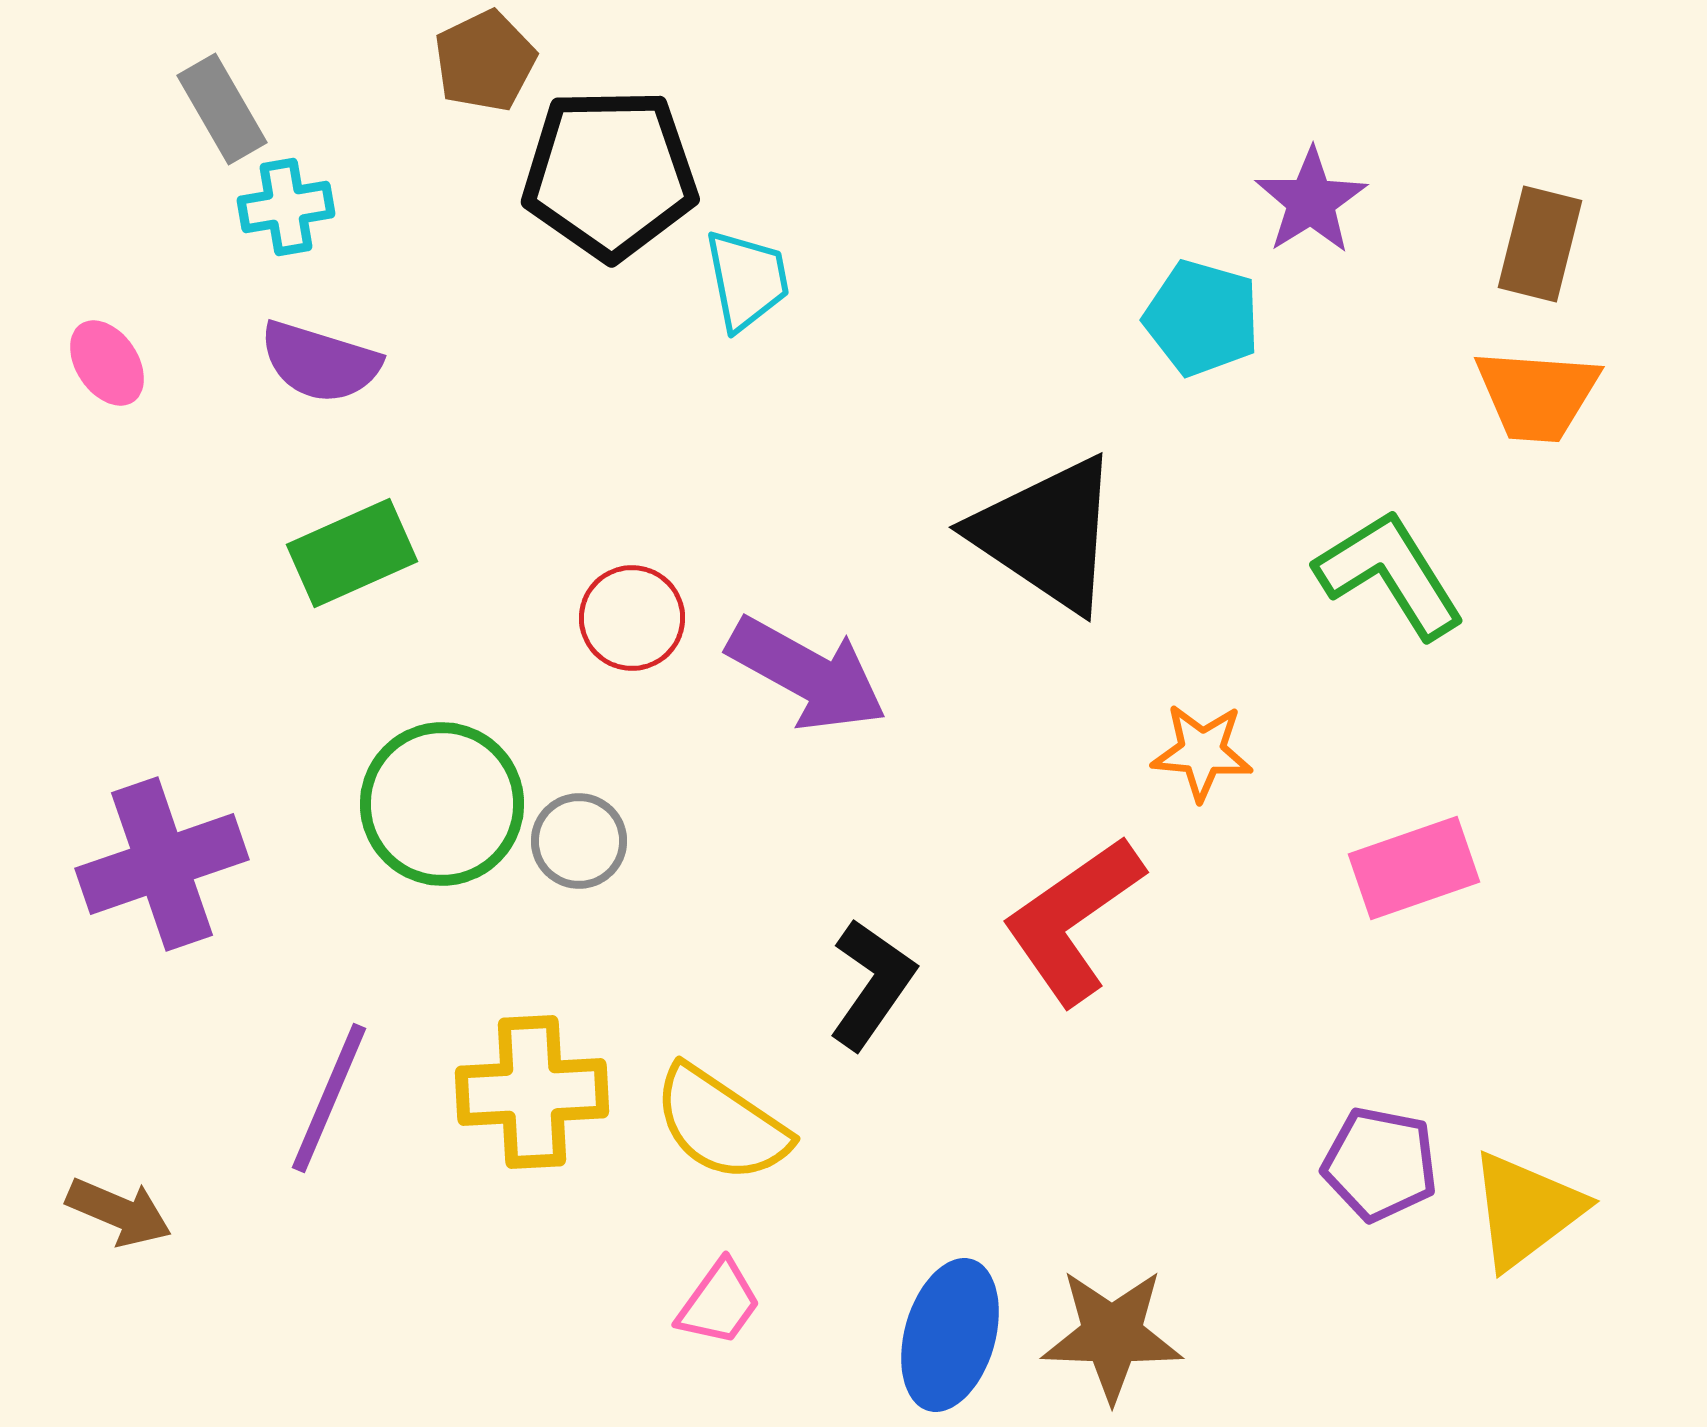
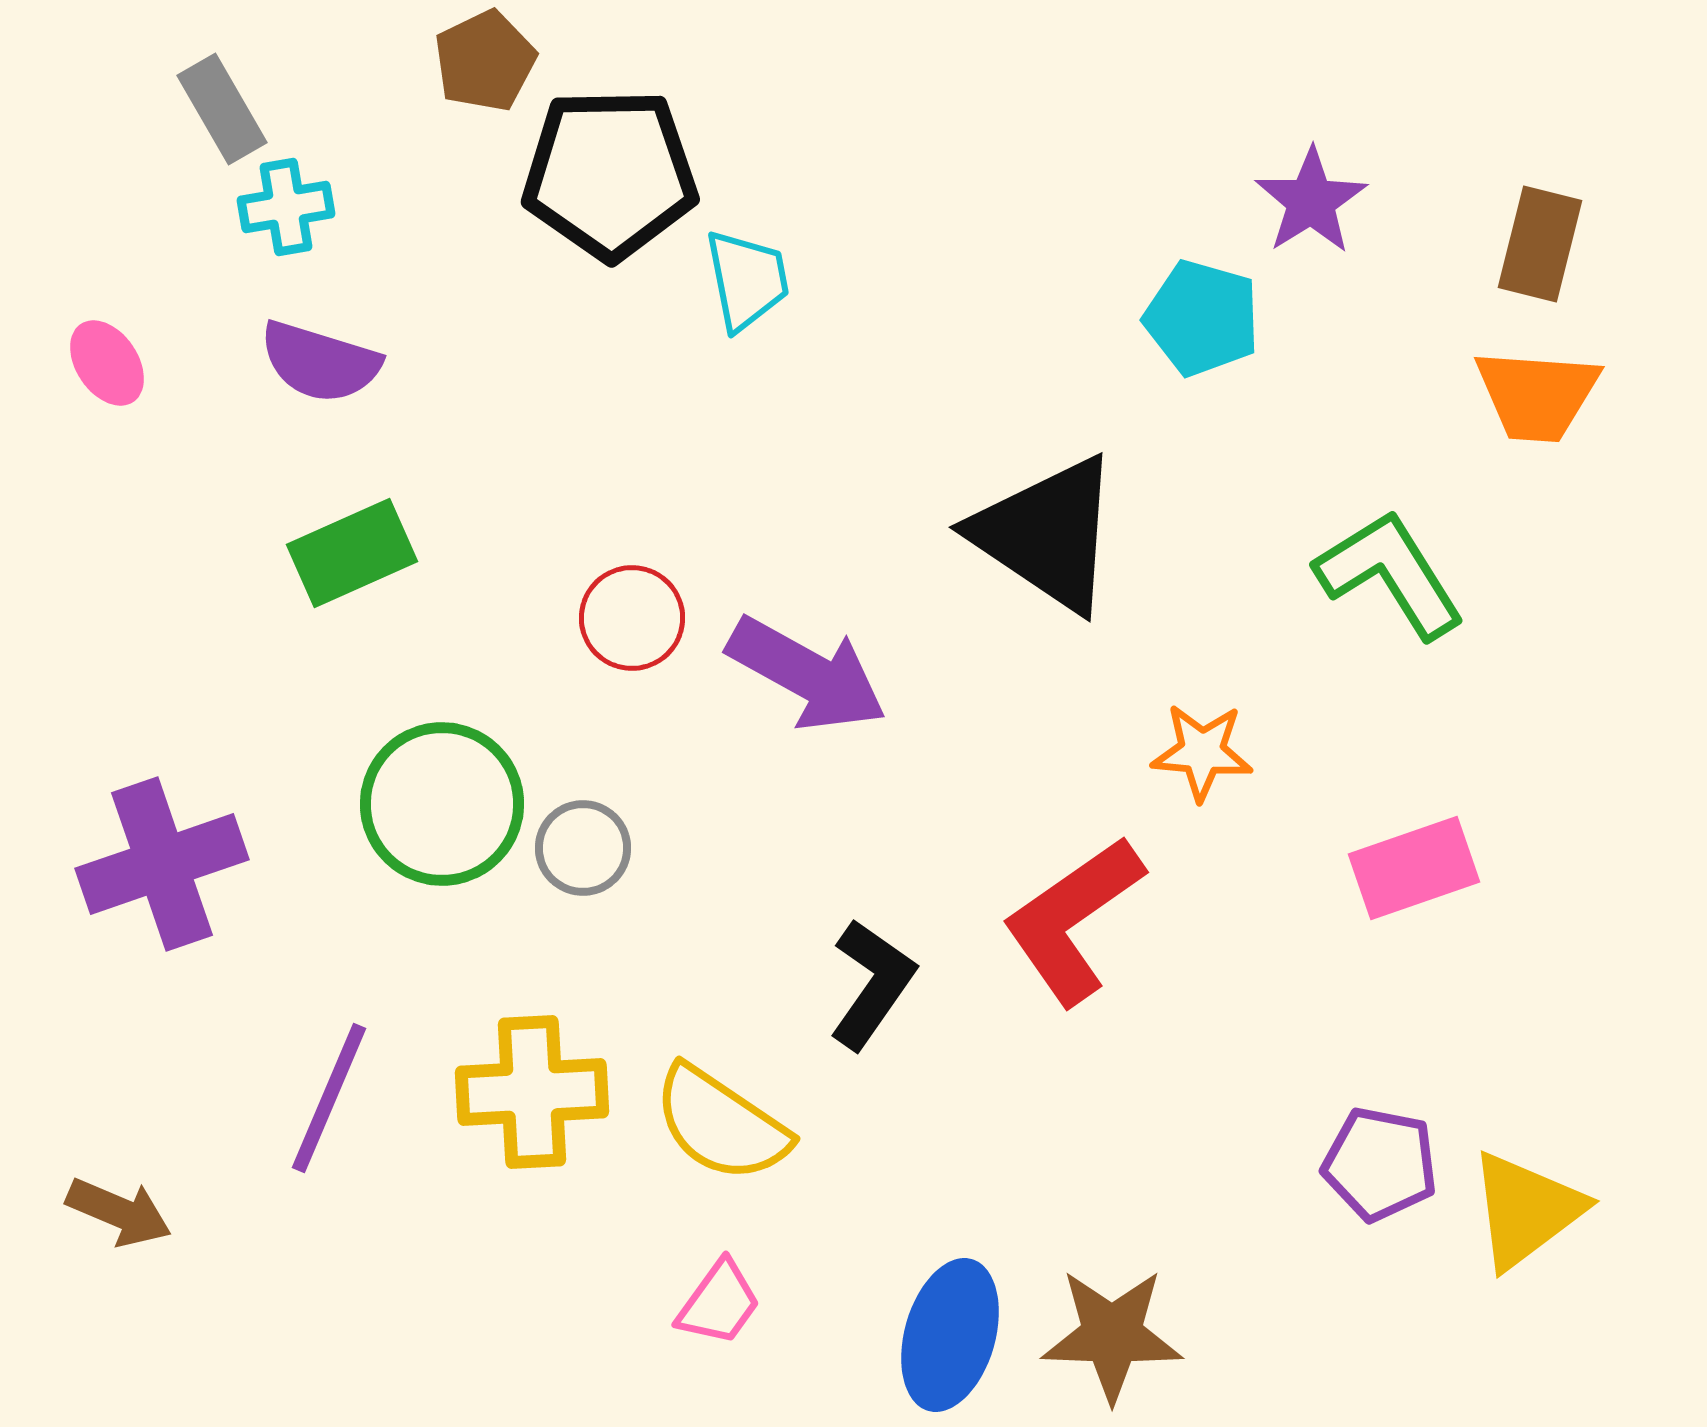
gray circle: moved 4 px right, 7 px down
